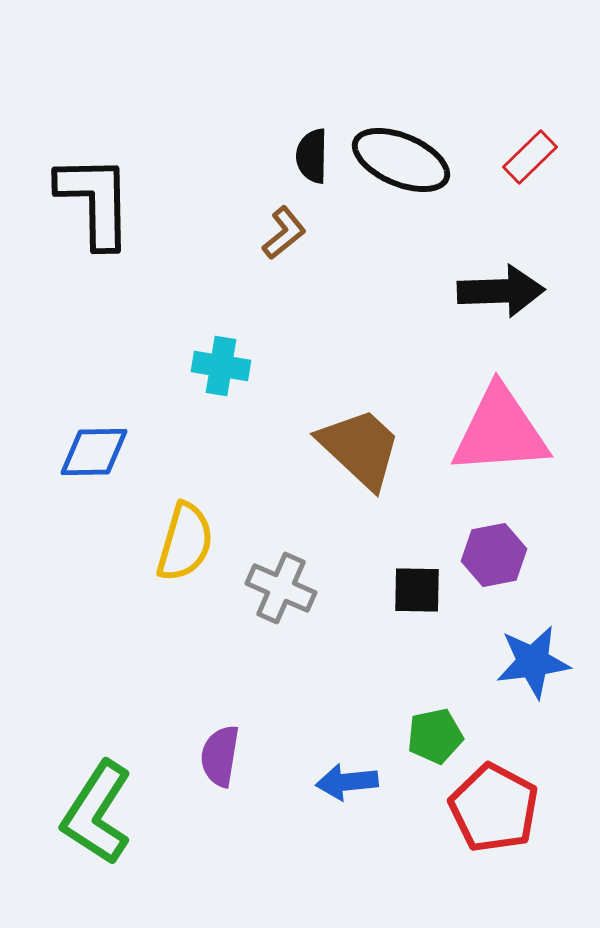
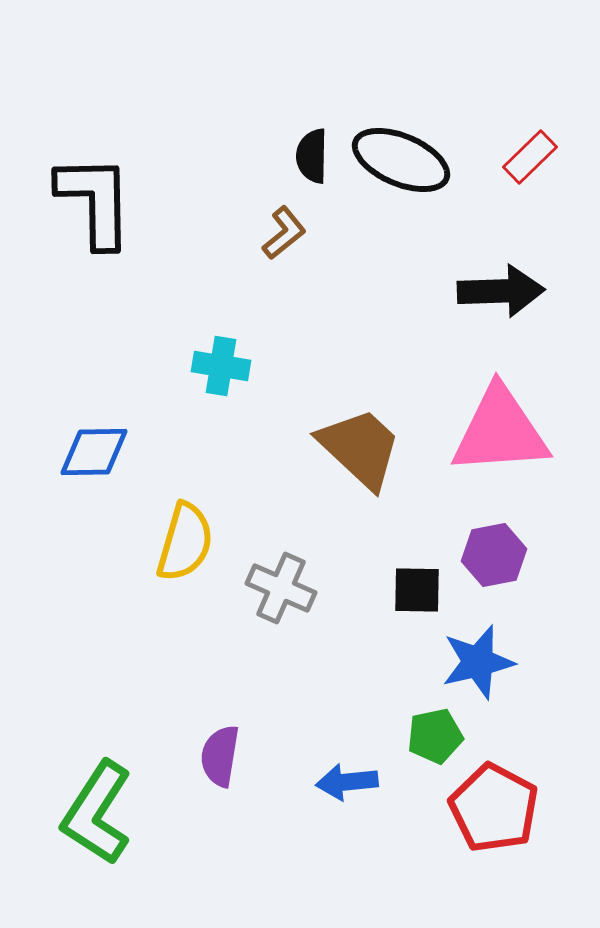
blue star: moved 55 px left; rotated 6 degrees counterclockwise
